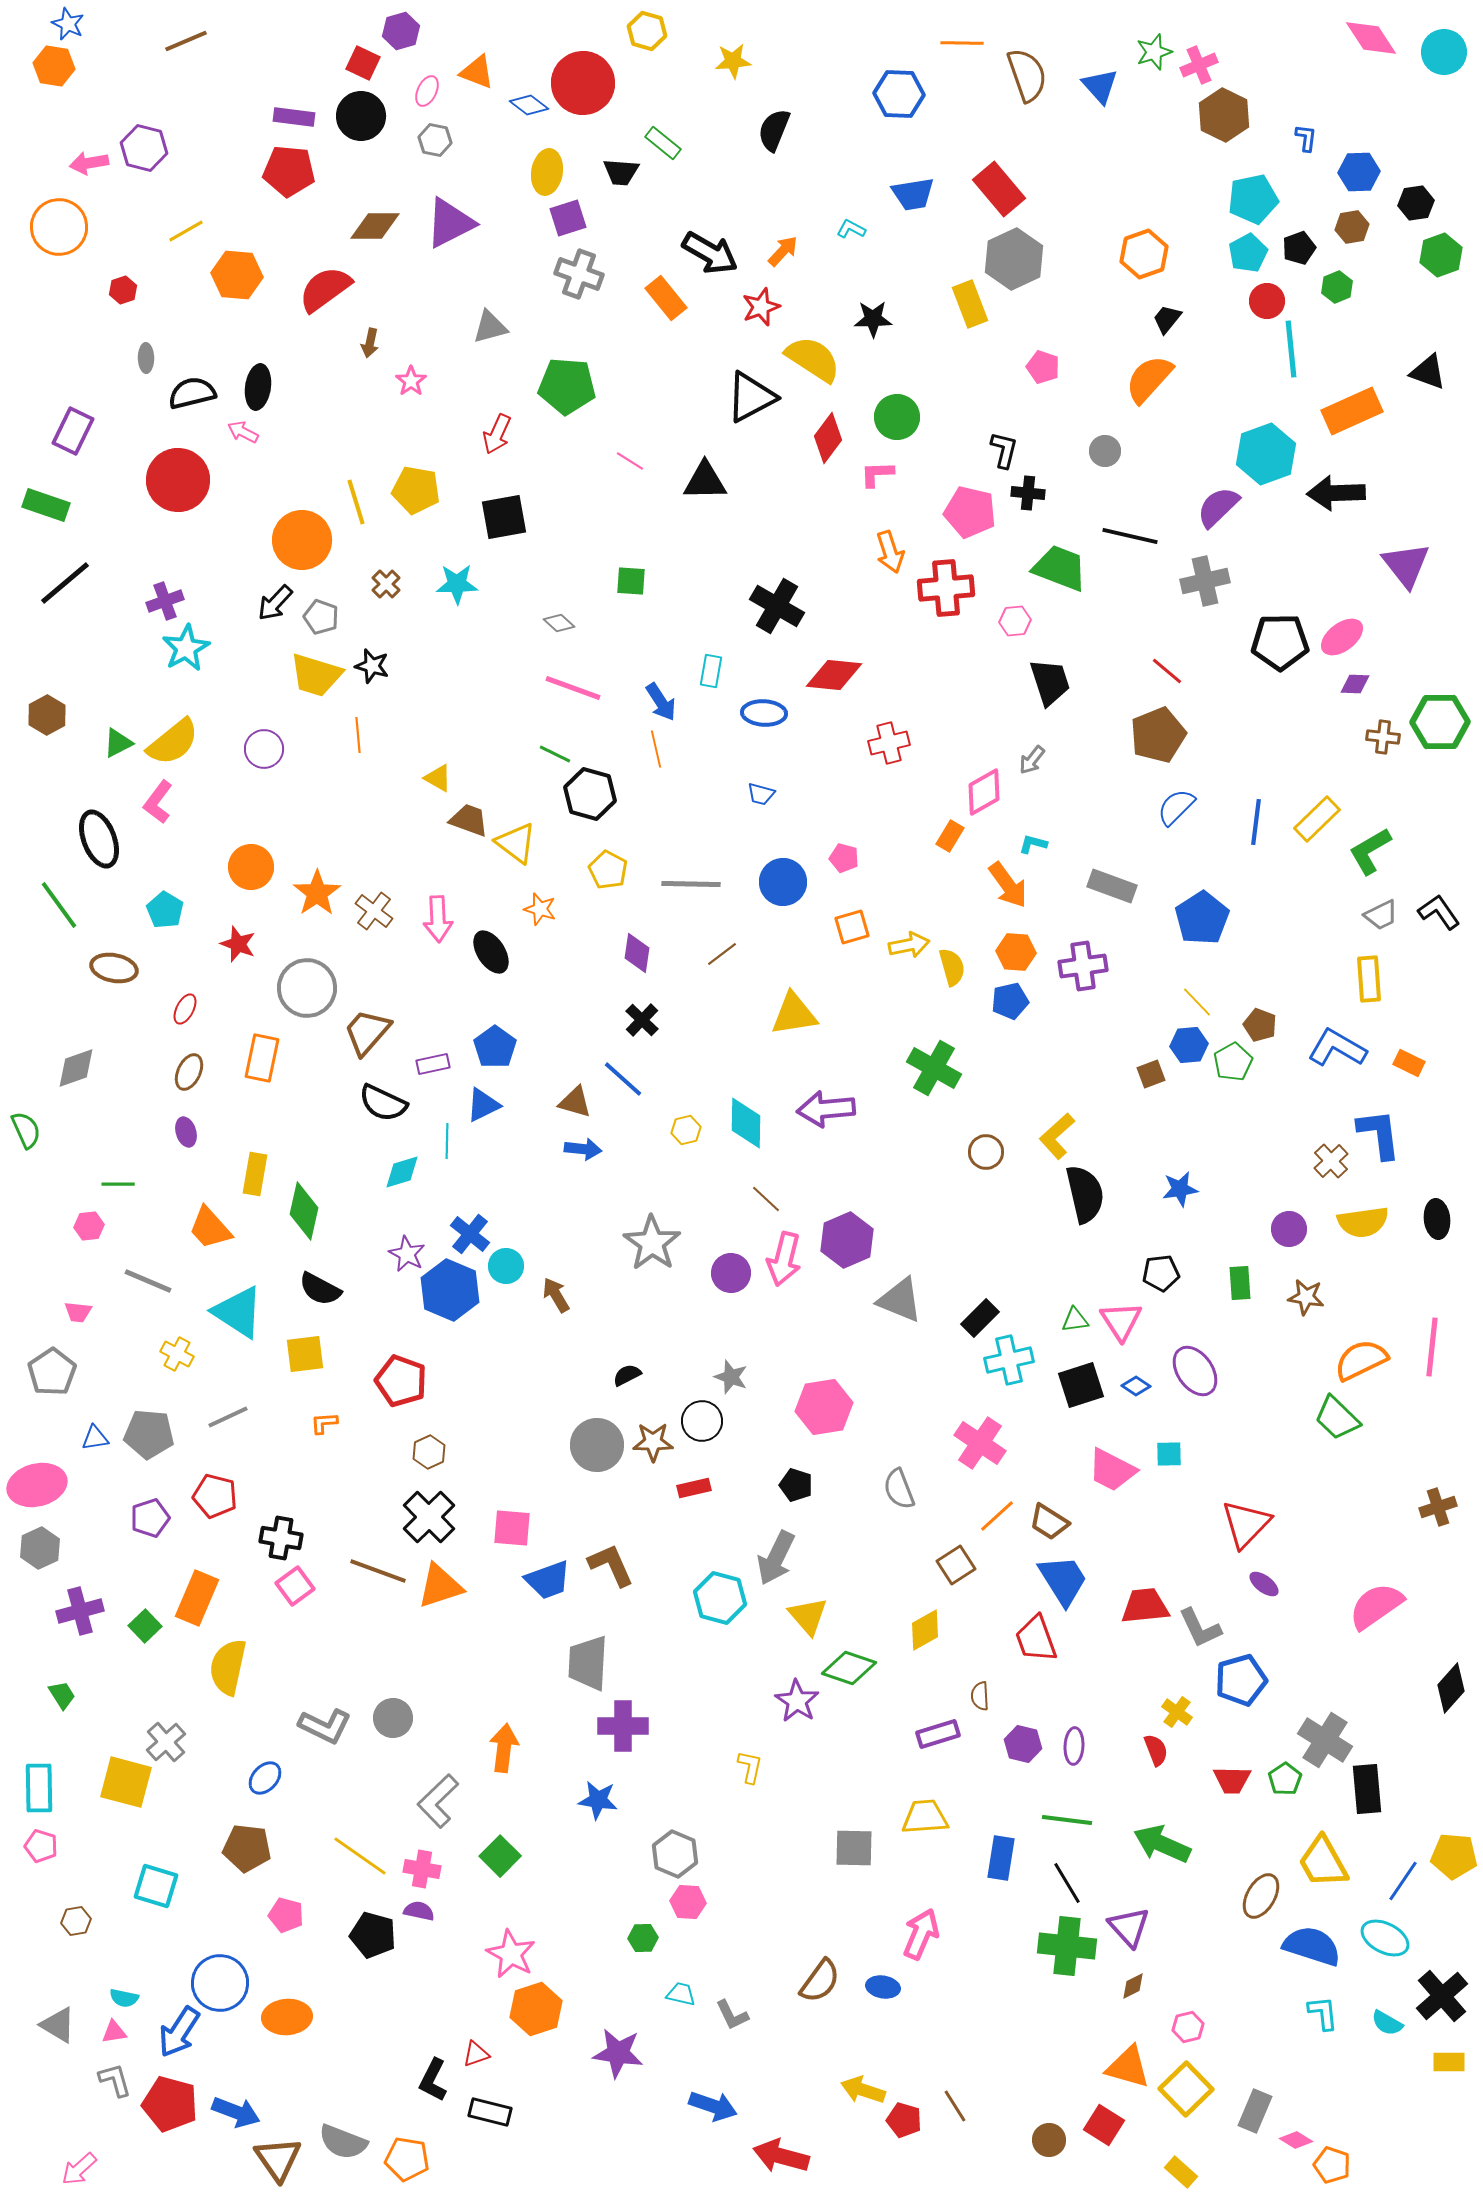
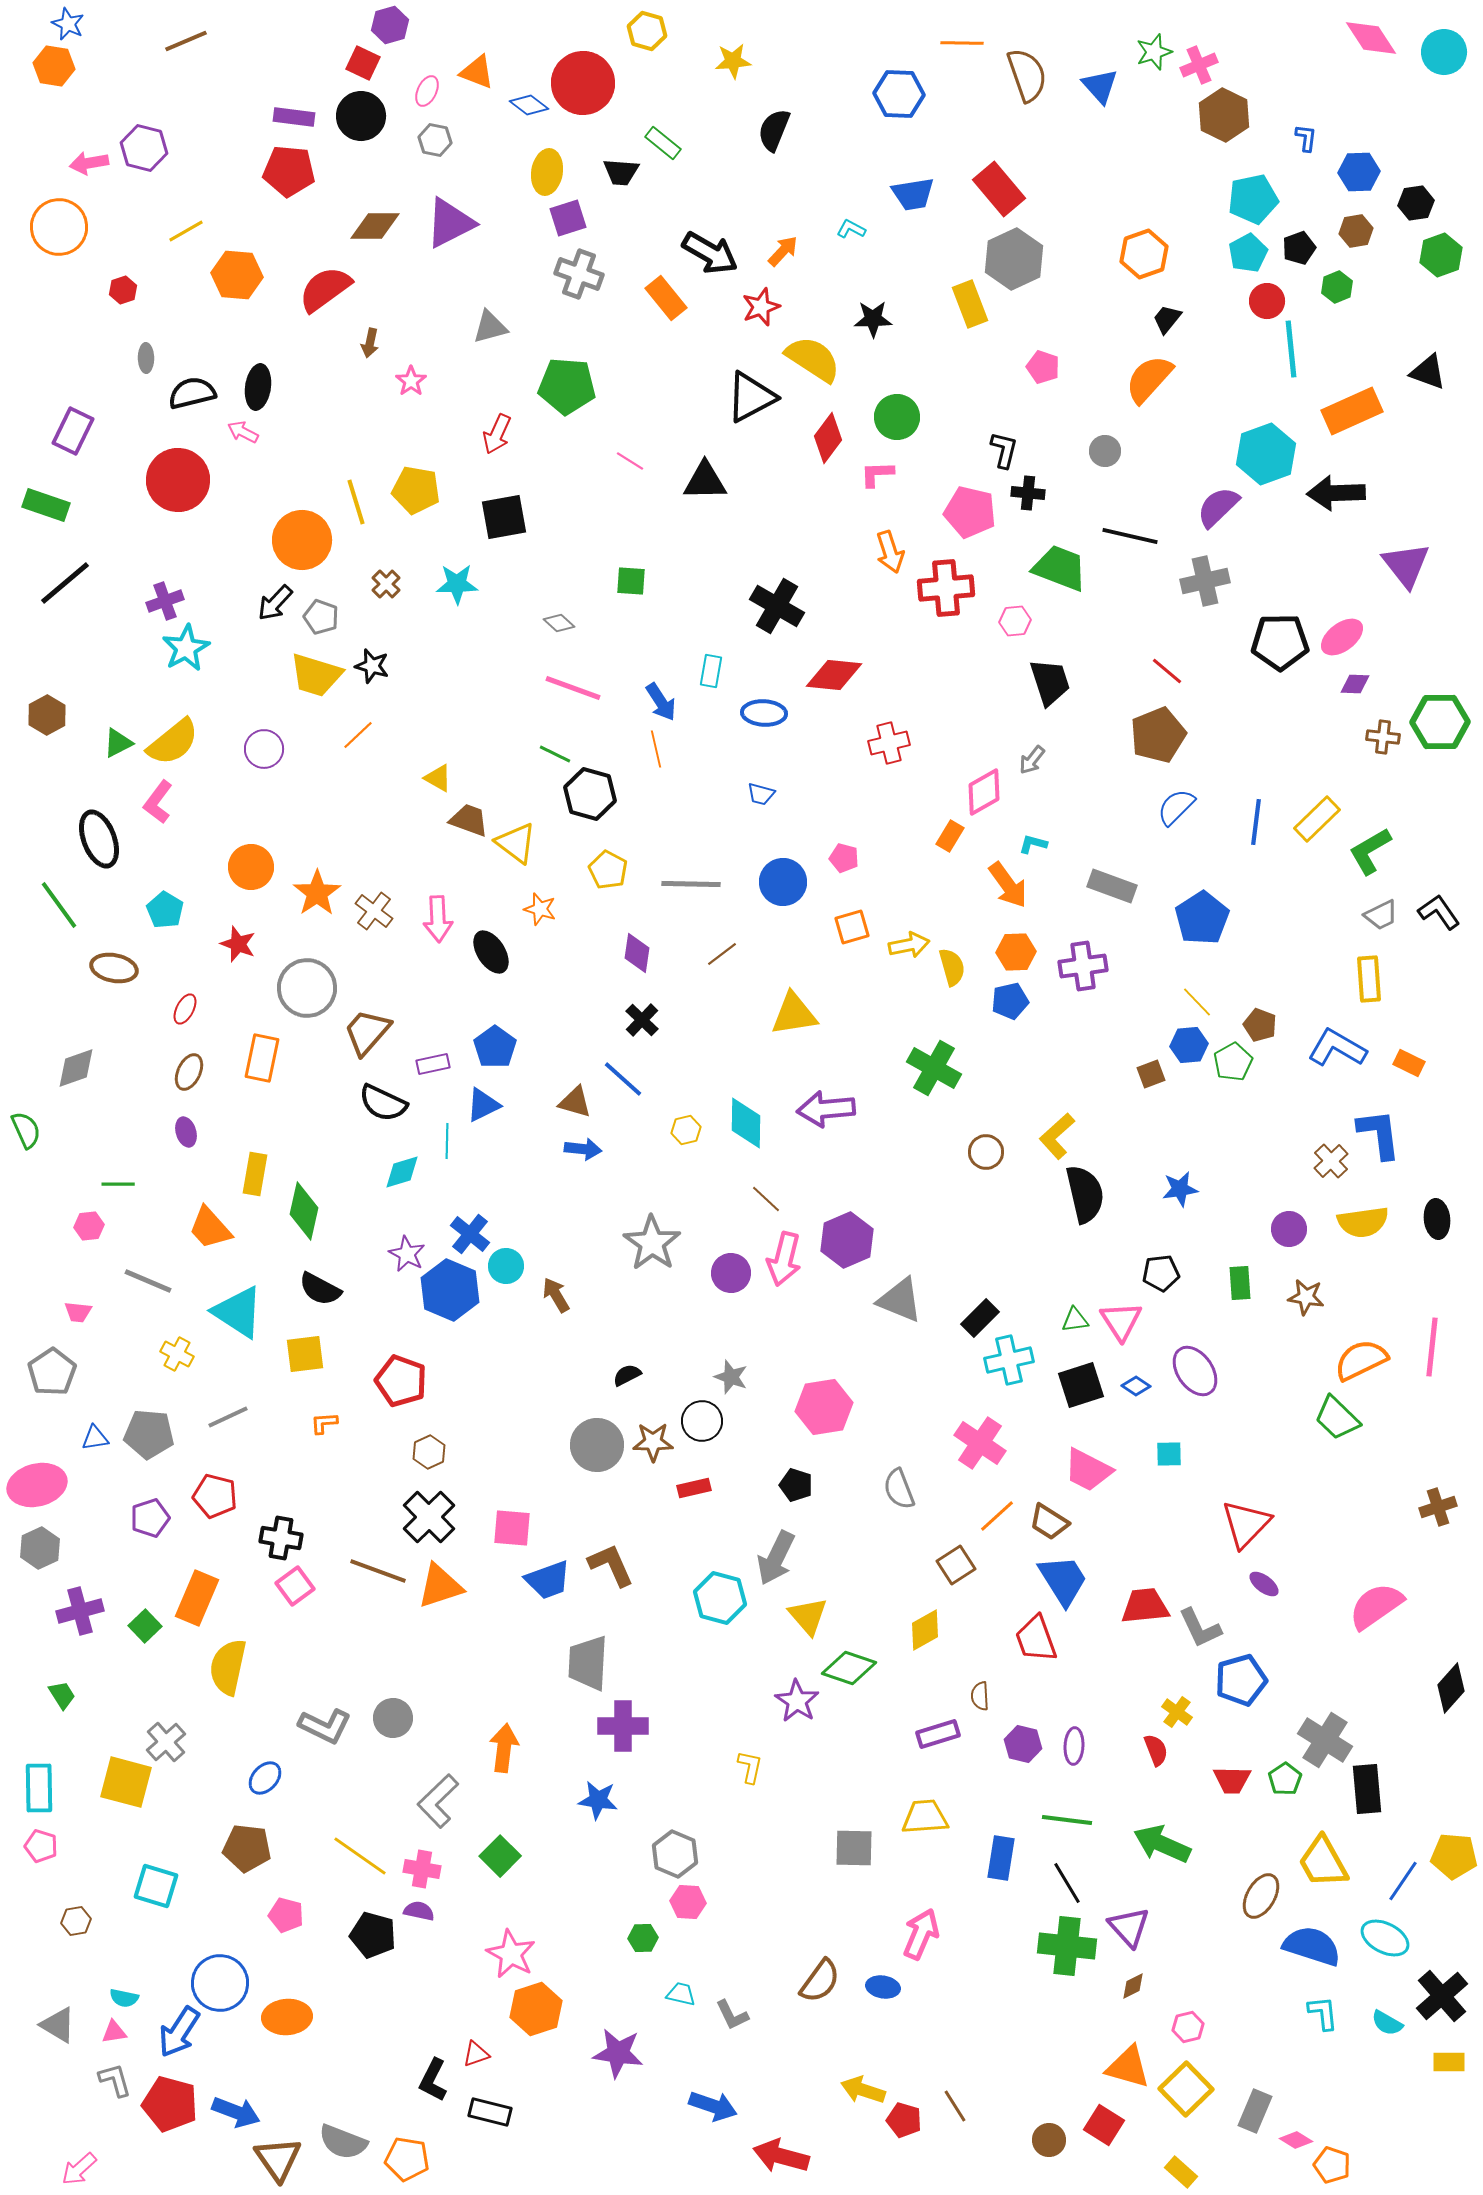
purple hexagon at (401, 31): moved 11 px left, 6 px up
brown hexagon at (1352, 227): moved 4 px right, 4 px down
orange line at (358, 735): rotated 52 degrees clockwise
orange hexagon at (1016, 952): rotated 6 degrees counterclockwise
pink trapezoid at (1112, 1470): moved 24 px left
